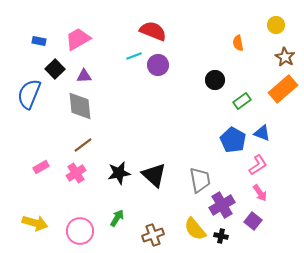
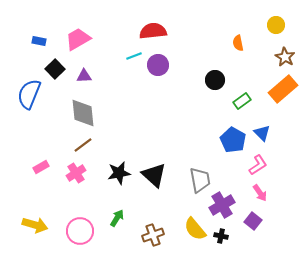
red semicircle: rotated 28 degrees counterclockwise
gray diamond: moved 3 px right, 7 px down
blue triangle: rotated 24 degrees clockwise
yellow arrow: moved 2 px down
